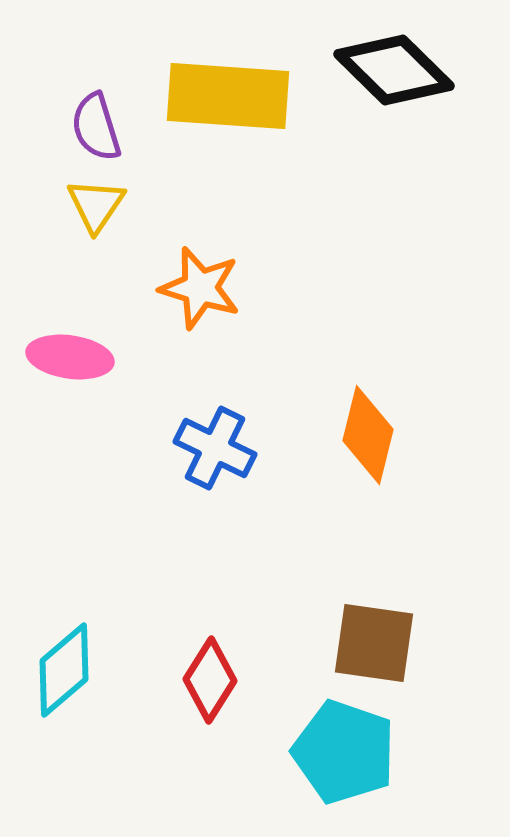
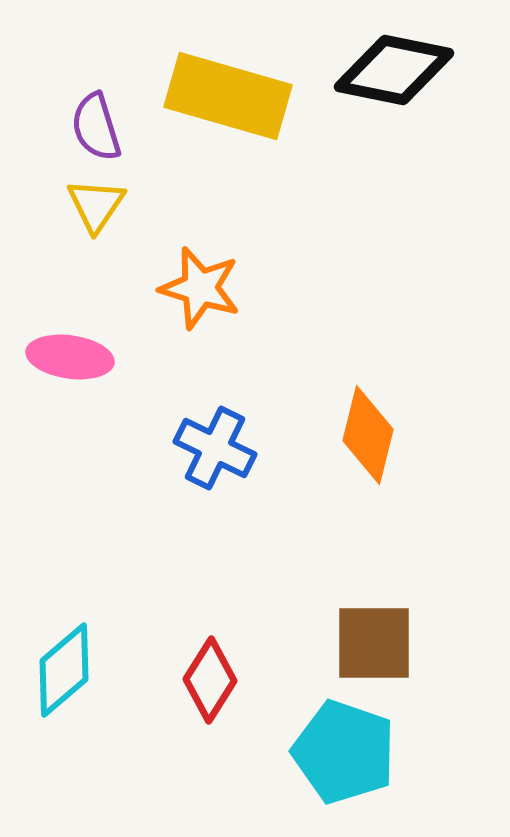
black diamond: rotated 33 degrees counterclockwise
yellow rectangle: rotated 12 degrees clockwise
brown square: rotated 8 degrees counterclockwise
